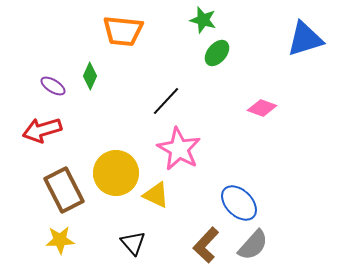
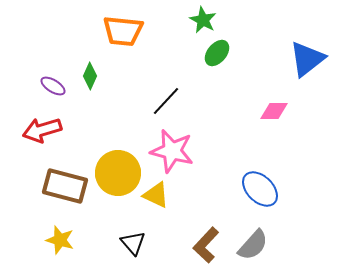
green star: rotated 12 degrees clockwise
blue triangle: moved 2 px right, 20 px down; rotated 21 degrees counterclockwise
pink diamond: moved 12 px right, 3 px down; rotated 20 degrees counterclockwise
pink star: moved 7 px left, 2 px down; rotated 15 degrees counterclockwise
yellow circle: moved 2 px right
brown rectangle: moved 1 px right, 4 px up; rotated 48 degrees counterclockwise
blue ellipse: moved 21 px right, 14 px up
yellow star: rotated 20 degrees clockwise
